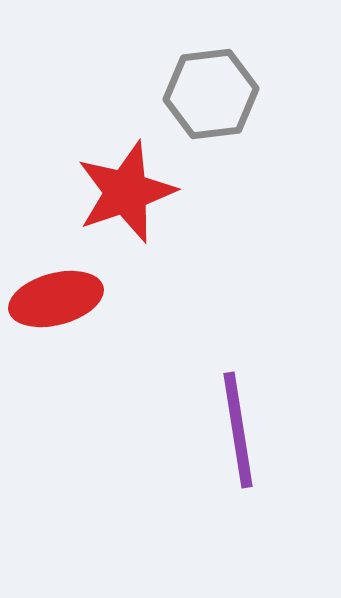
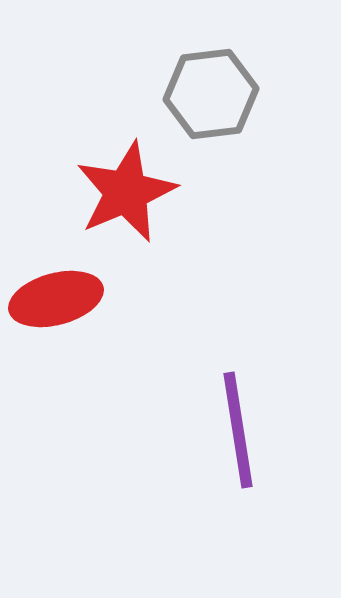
red star: rotated 4 degrees counterclockwise
